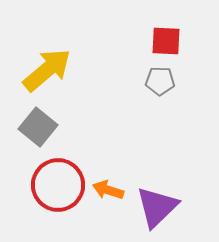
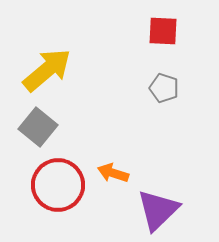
red square: moved 3 px left, 10 px up
gray pentagon: moved 4 px right, 7 px down; rotated 16 degrees clockwise
orange arrow: moved 5 px right, 17 px up
purple triangle: moved 1 px right, 3 px down
